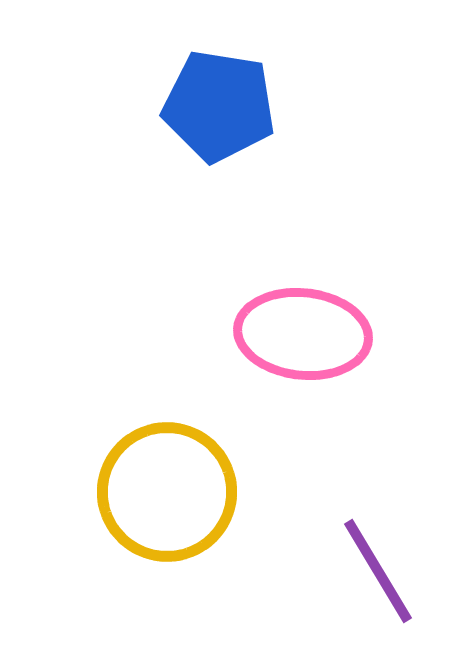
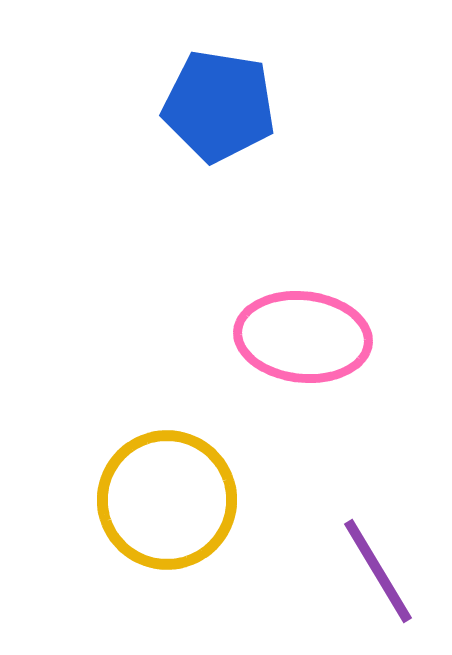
pink ellipse: moved 3 px down
yellow circle: moved 8 px down
